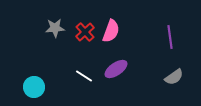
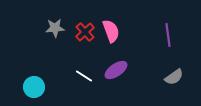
pink semicircle: rotated 40 degrees counterclockwise
purple line: moved 2 px left, 2 px up
purple ellipse: moved 1 px down
